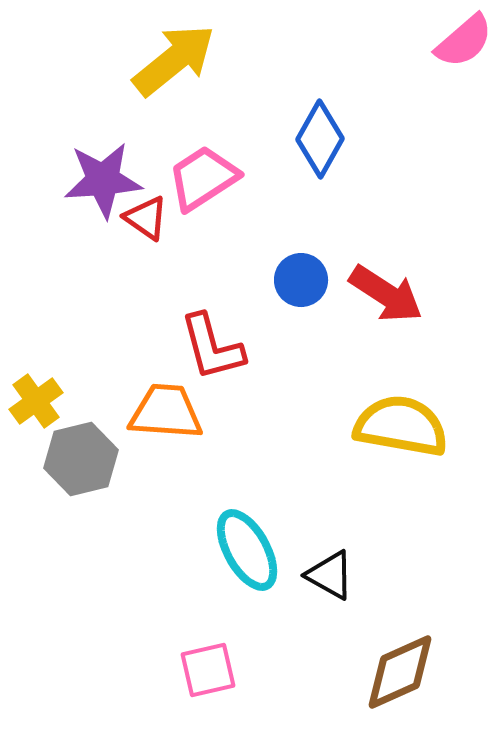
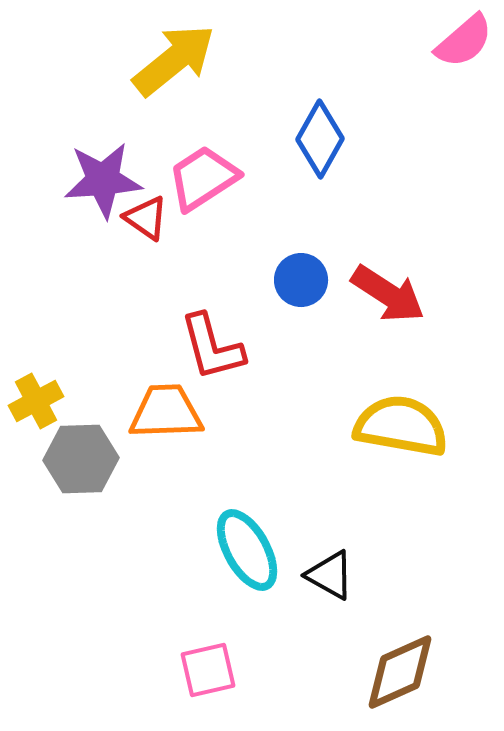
red arrow: moved 2 px right
yellow cross: rotated 8 degrees clockwise
orange trapezoid: rotated 6 degrees counterclockwise
gray hexagon: rotated 12 degrees clockwise
